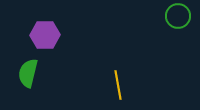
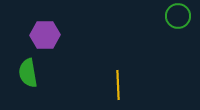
green semicircle: rotated 24 degrees counterclockwise
yellow line: rotated 8 degrees clockwise
